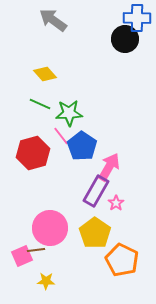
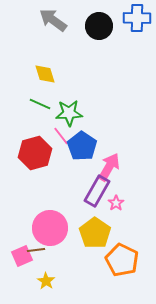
black circle: moved 26 px left, 13 px up
yellow diamond: rotated 25 degrees clockwise
red hexagon: moved 2 px right
purple rectangle: moved 1 px right
yellow star: rotated 30 degrees clockwise
